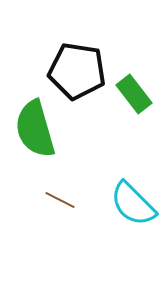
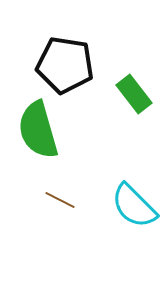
black pentagon: moved 12 px left, 6 px up
green semicircle: moved 3 px right, 1 px down
cyan semicircle: moved 1 px right, 2 px down
